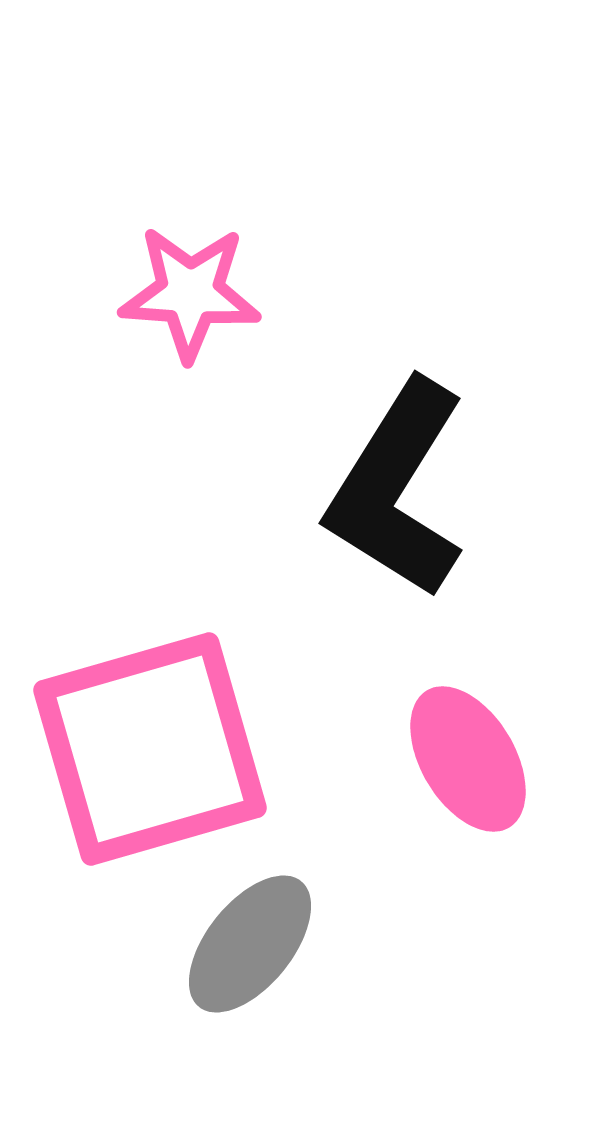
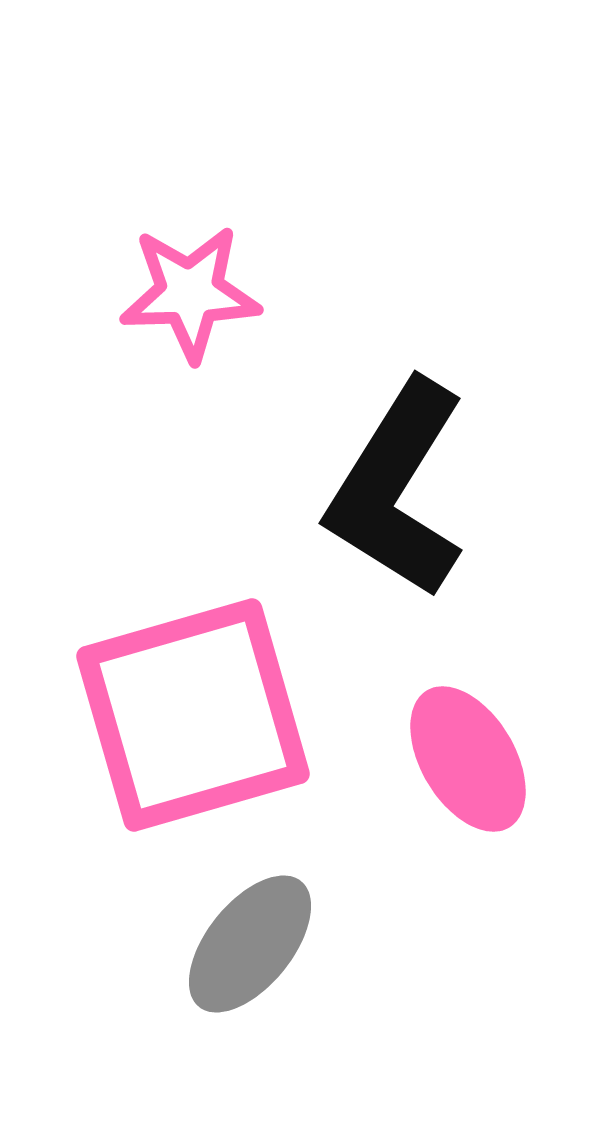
pink star: rotated 6 degrees counterclockwise
pink square: moved 43 px right, 34 px up
